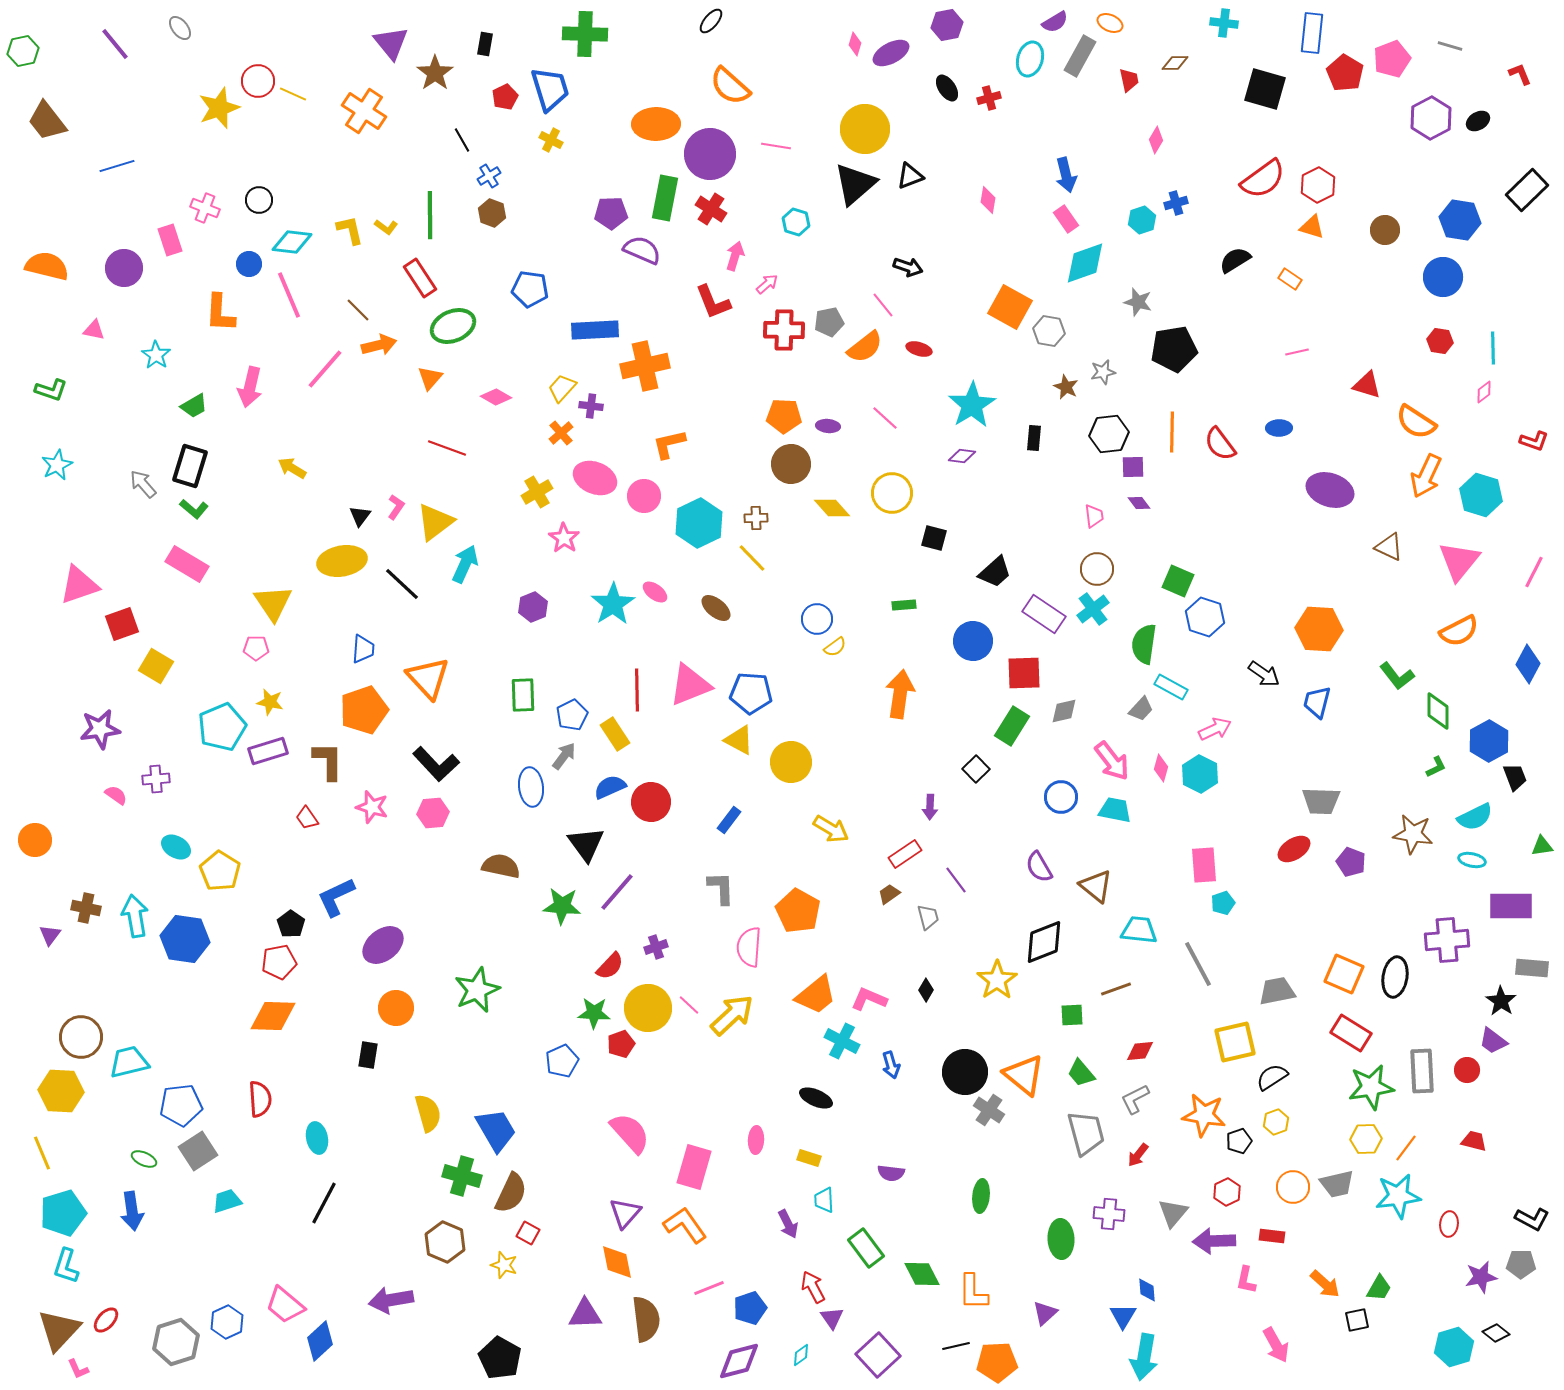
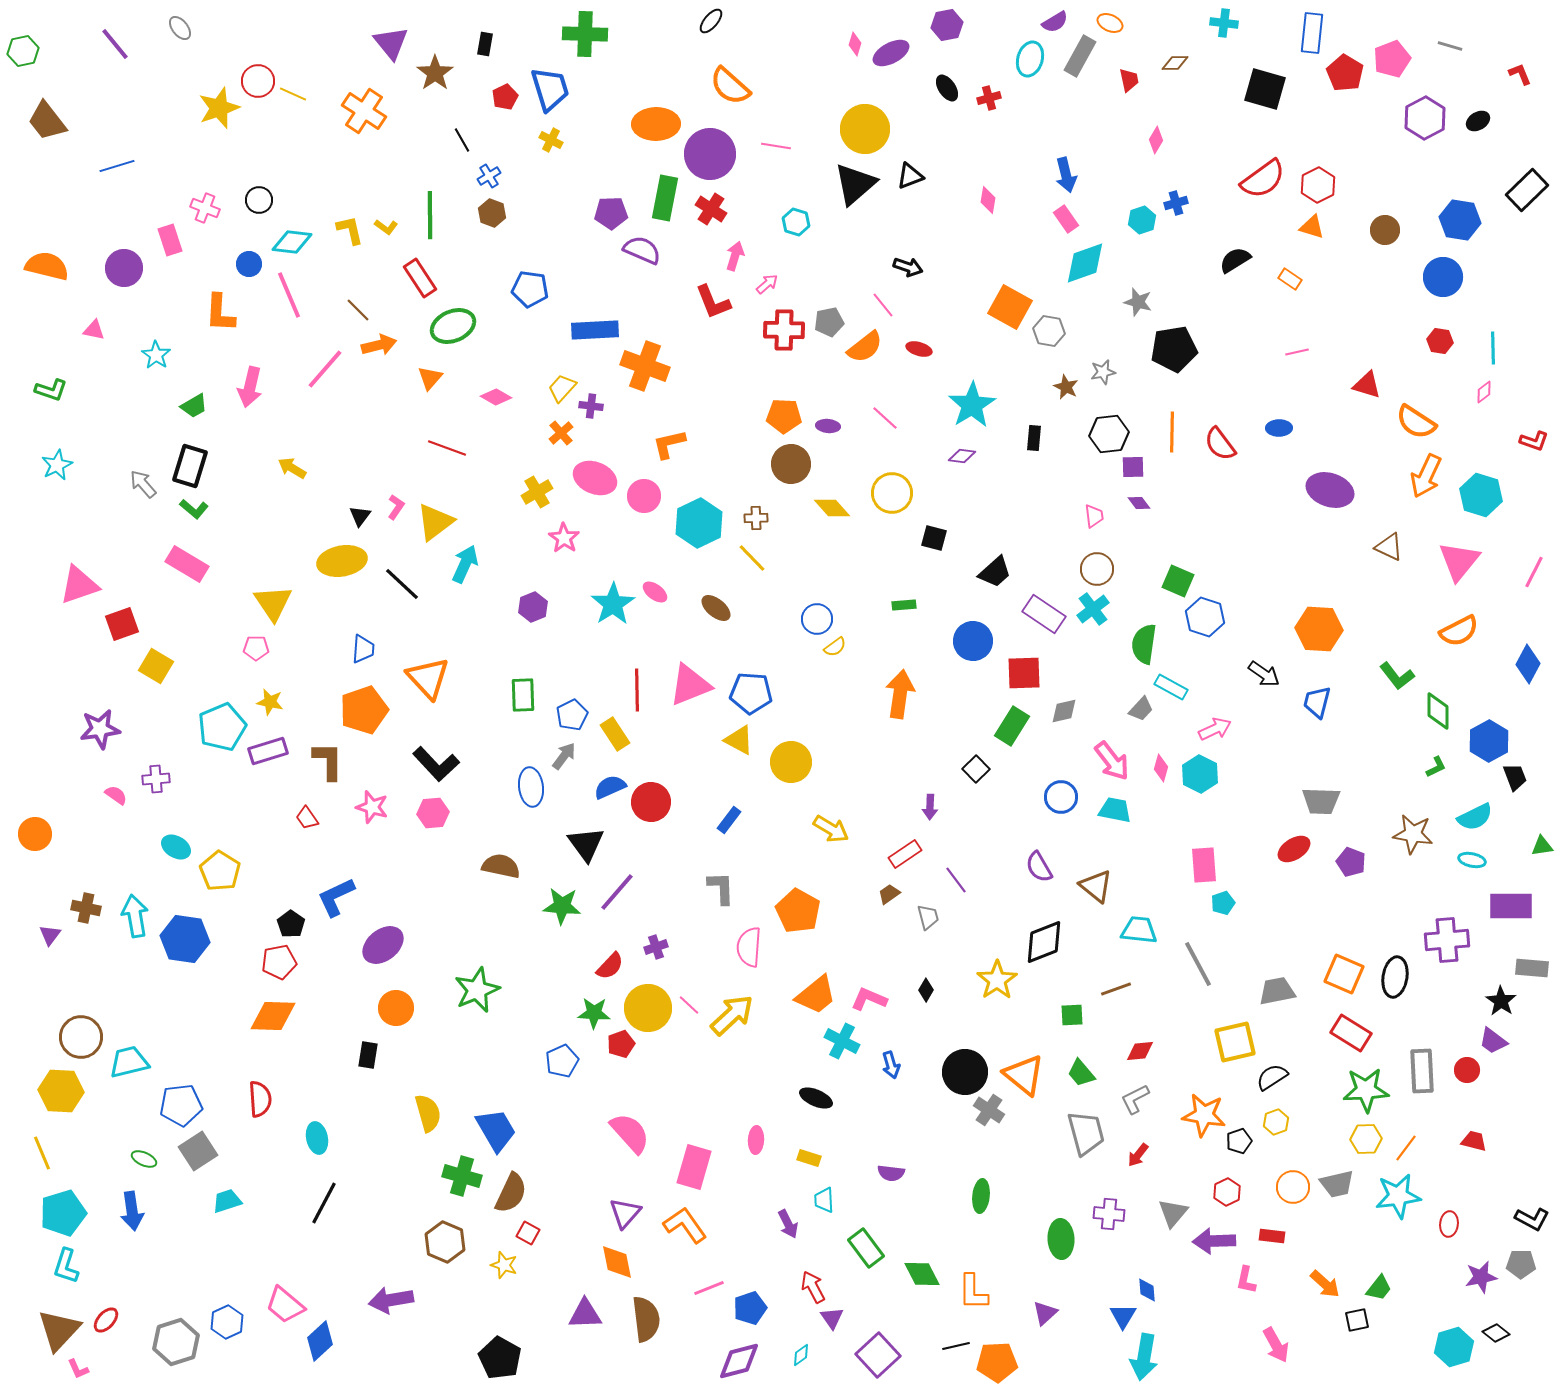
purple hexagon at (1431, 118): moved 6 px left
orange cross at (645, 366): rotated 33 degrees clockwise
orange circle at (35, 840): moved 6 px up
green star at (1371, 1087): moved 5 px left, 3 px down; rotated 6 degrees clockwise
green trapezoid at (1379, 1288): rotated 8 degrees clockwise
